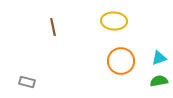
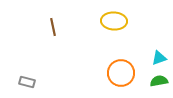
orange circle: moved 12 px down
